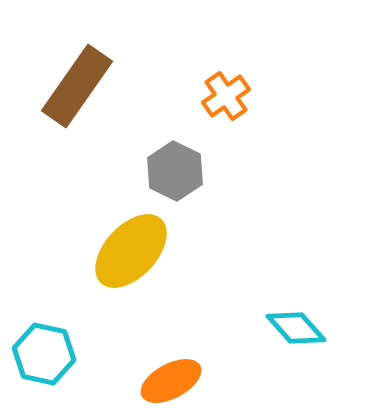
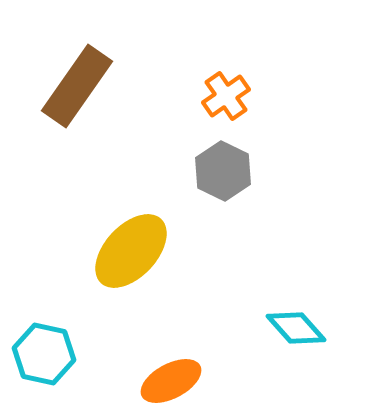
gray hexagon: moved 48 px right
